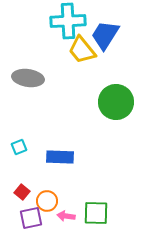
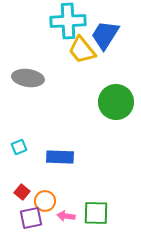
orange circle: moved 2 px left
